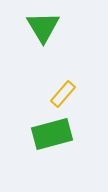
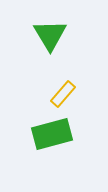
green triangle: moved 7 px right, 8 px down
